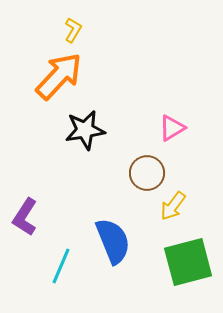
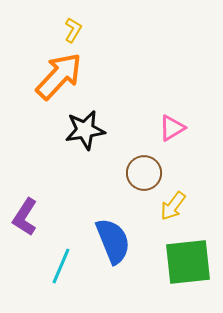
brown circle: moved 3 px left
green square: rotated 9 degrees clockwise
